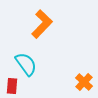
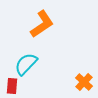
orange L-shape: rotated 12 degrees clockwise
cyan semicircle: rotated 100 degrees counterclockwise
